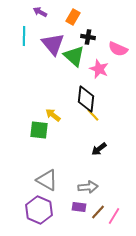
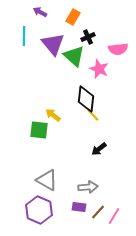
black cross: rotated 32 degrees counterclockwise
pink semicircle: rotated 30 degrees counterclockwise
